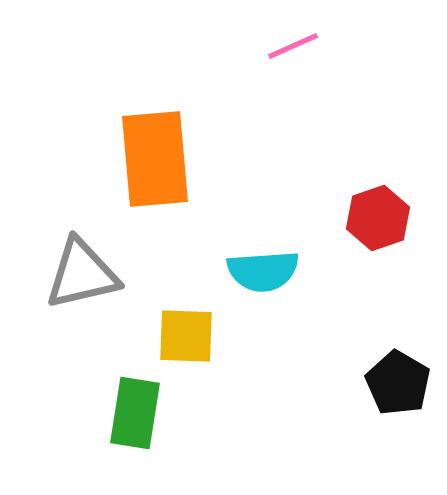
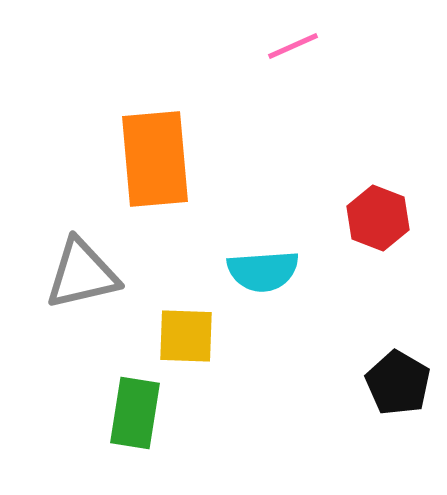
red hexagon: rotated 20 degrees counterclockwise
